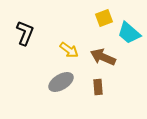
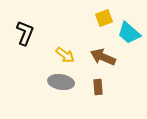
yellow arrow: moved 4 px left, 5 px down
gray ellipse: rotated 40 degrees clockwise
